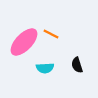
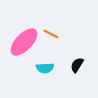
black semicircle: rotated 49 degrees clockwise
